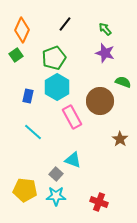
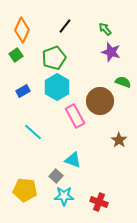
black line: moved 2 px down
purple star: moved 6 px right, 1 px up
blue rectangle: moved 5 px left, 5 px up; rotated 48 degrees clockwise
pink rectangle: moved 3 px right, 1 px up
brown star: moved 1 px left, 1 px down
gray square: moved 2 px down
cyan star: moved 8 px right
